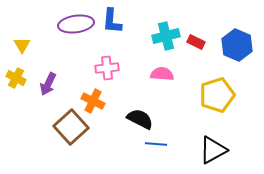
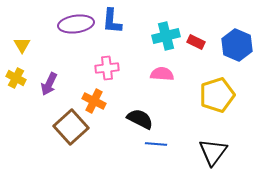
purple arrow: moved 1 px right
orange cross: moved 1 px right
black triangle: moved 2 px down; rotated 24 degrees counterclockwise
